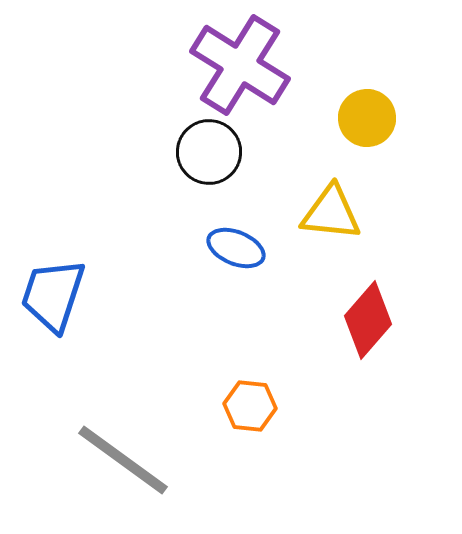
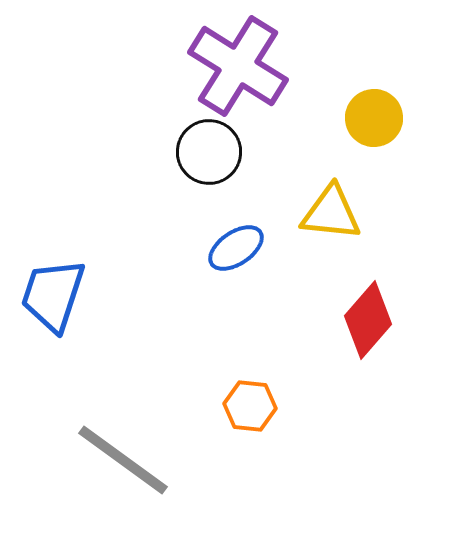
purple cross: moved 2 px left, 1 px down
yellow circle: moved 7 px right
blue ellipse: rotated 56 degrees counterclockwise
